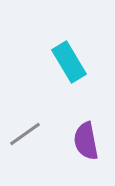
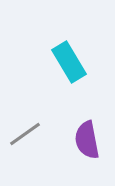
purple semicircle: moved 1 px right, 1 px up
